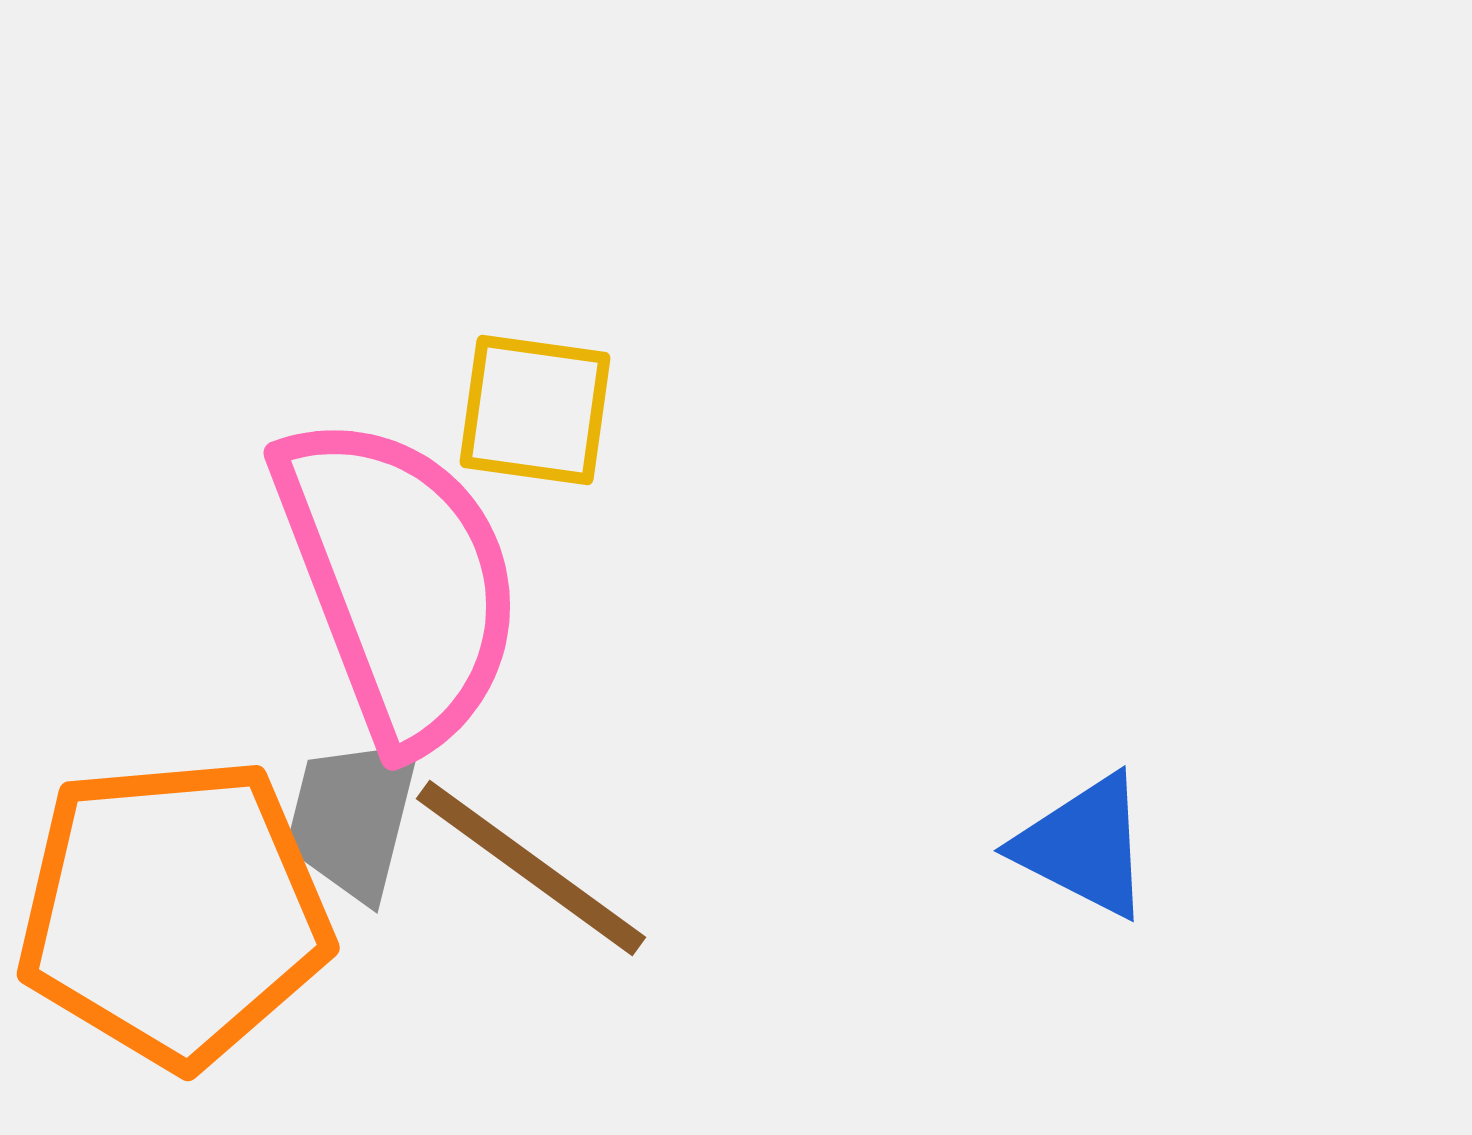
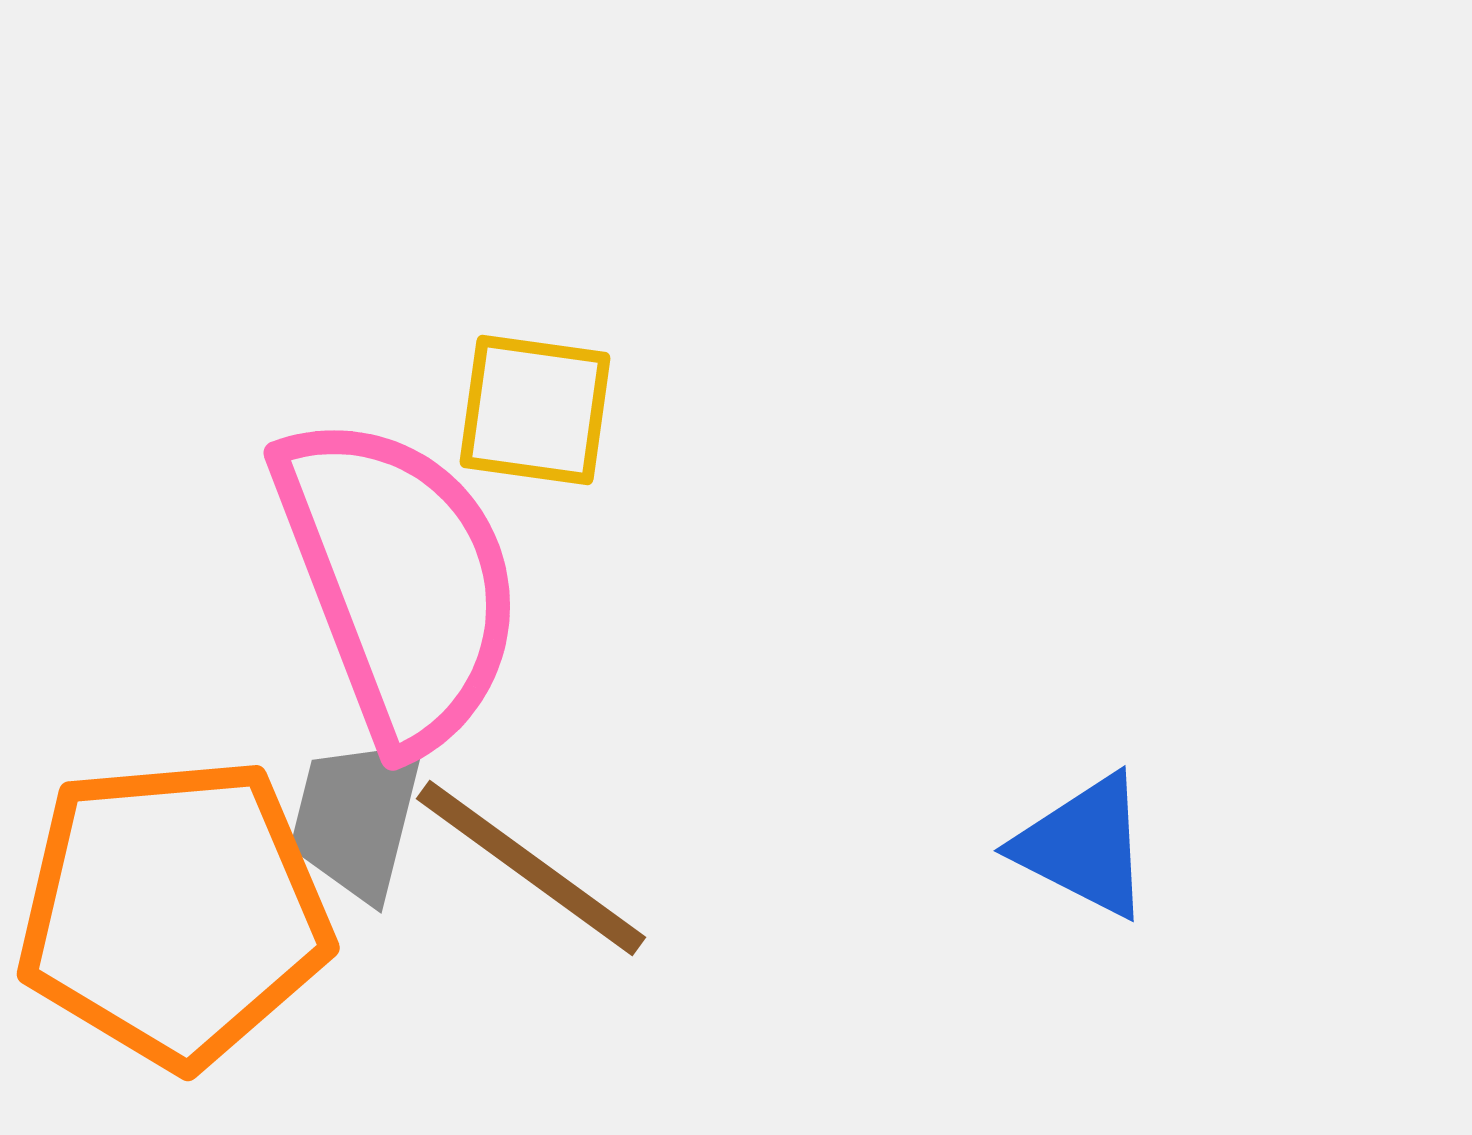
gray trapezoid: moved 4 px right
